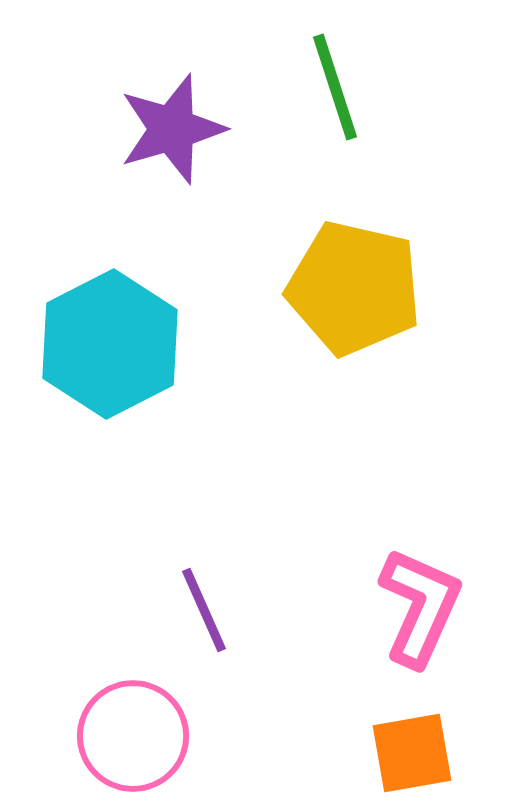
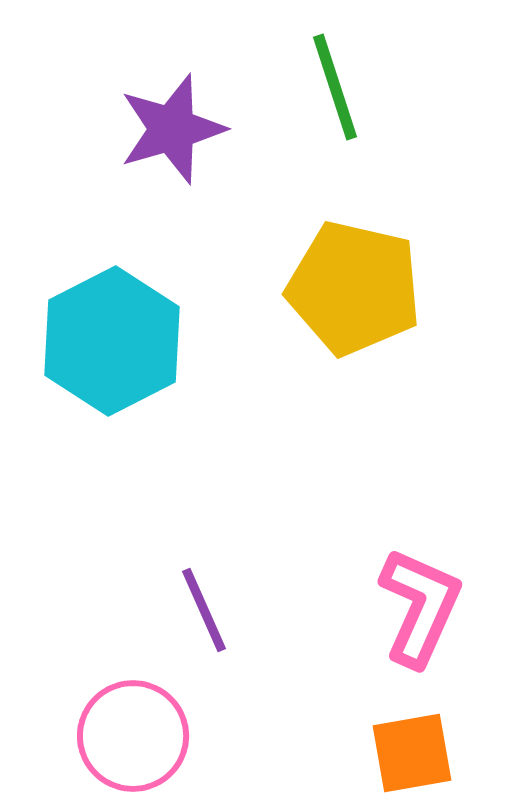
cyan hexagon: moved 2 px right, 3 px up
